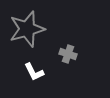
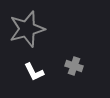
gray cross: moved 6 px right, 12 px down
